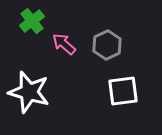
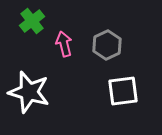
pink arrow: rotated 35 degrees clockwise
